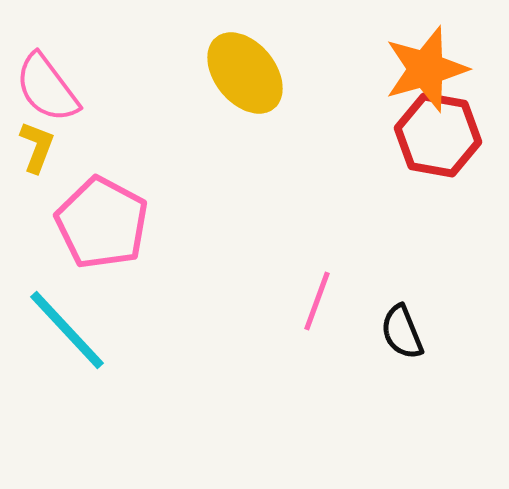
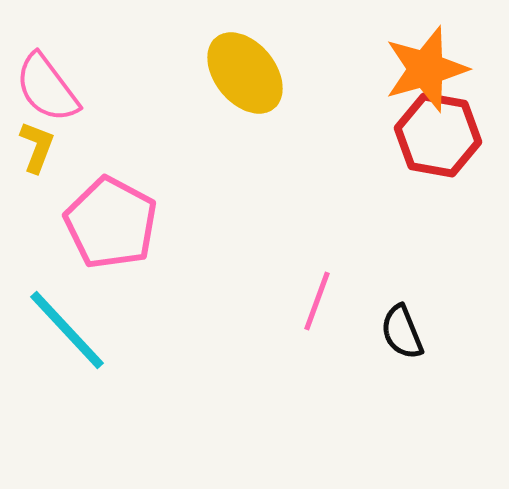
pink pentagon: moved 9 px right
